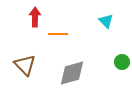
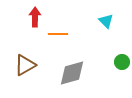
brown triangle: rotated 45 degrees clockwise
